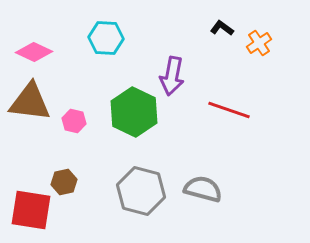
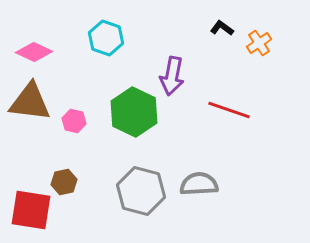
cyan hexagon: rotated 16 degrees clockwise
gray semicircle: moved 4 px left, 5 px up; rotated 18 degrees counterclockwise
